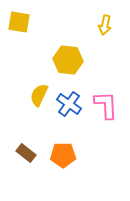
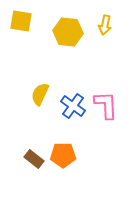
yellow square: moved 2 px right, 1 px up
yellow hexagon: moved 28 px up
yellow semicircle: moved 1 px right, 1 px up
blue cross: moved 4 px right, 2 px down
brown rectangle: moved 8 px right, 6 px down
